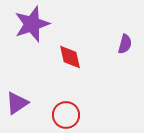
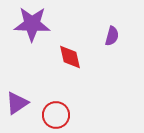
purple star: rotated 21 degrees clockwise
purple semicircle: moved 13 px left, 8 px up
red circle: moved 10 px left
